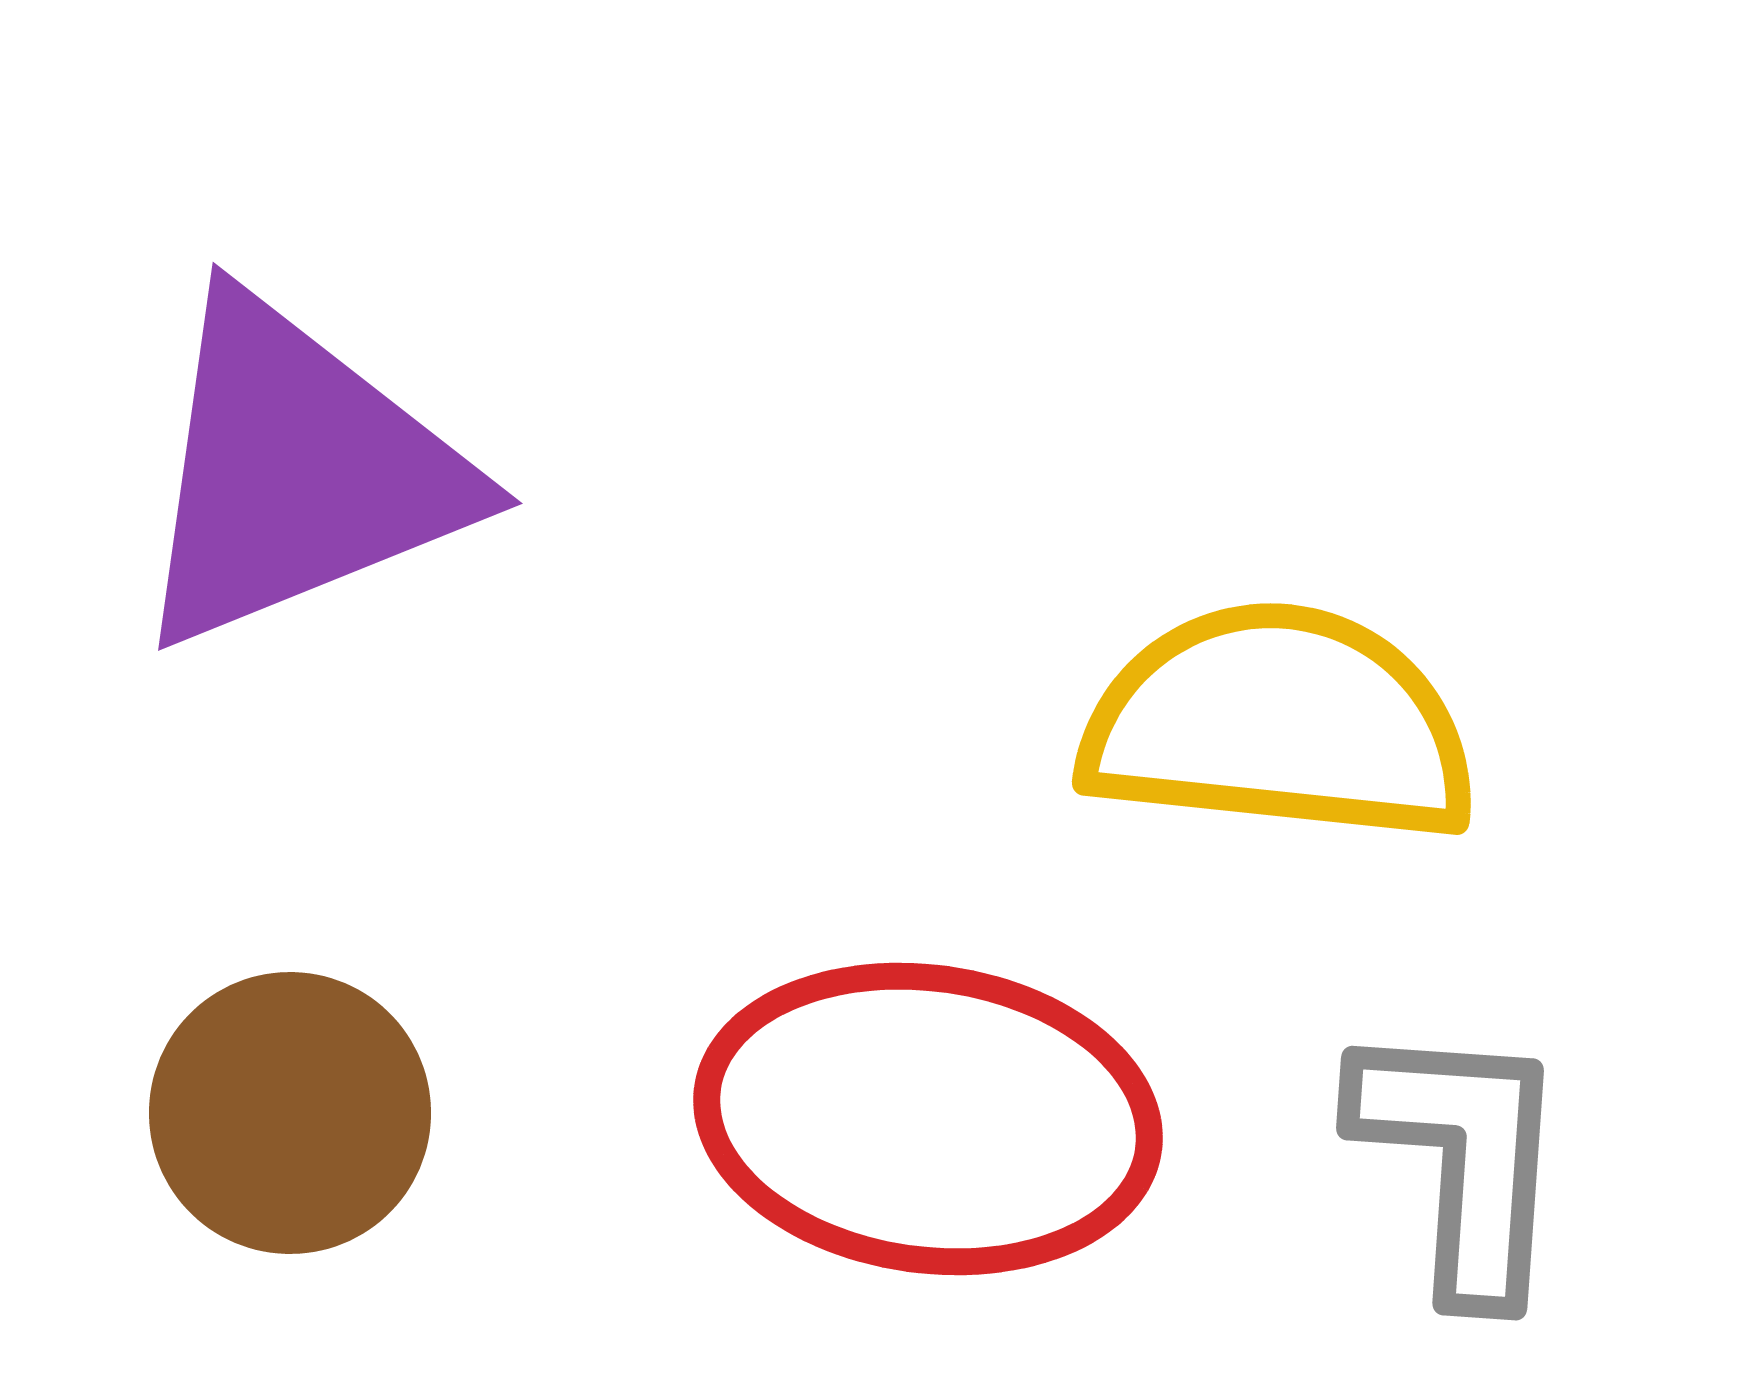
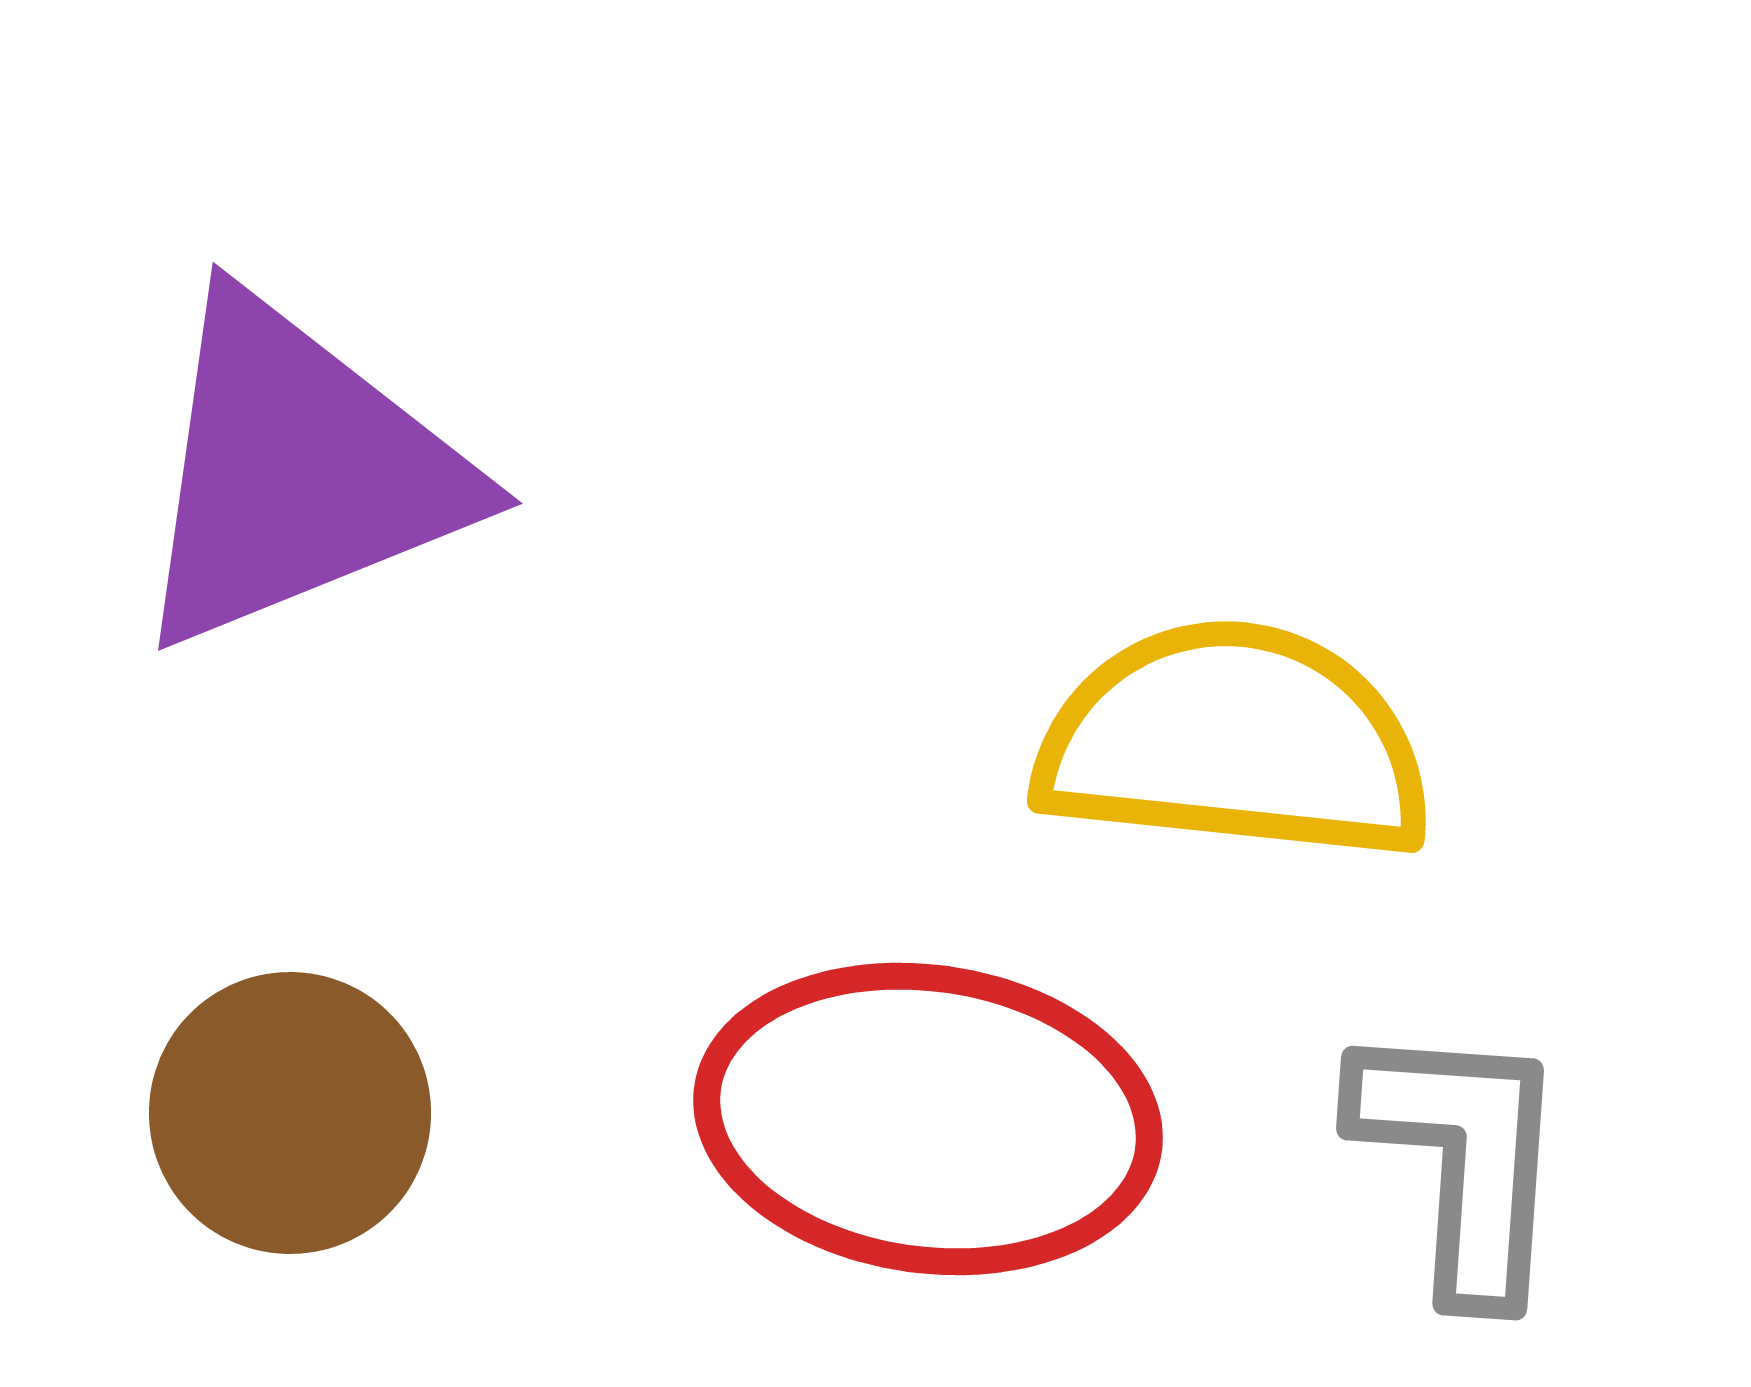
yellow semicircle: moved 45 px left, 18 px down
